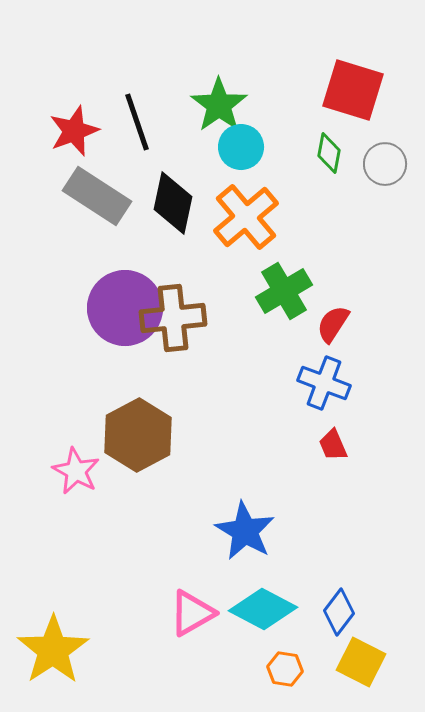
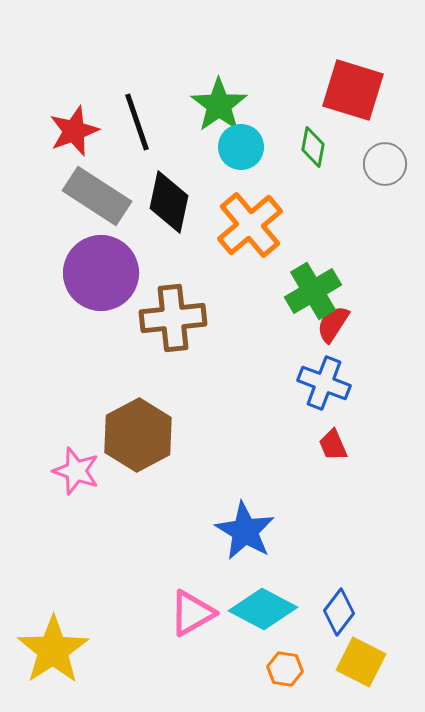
green diamond: moved 16 px left, 6 px up
black diamond: moved 4 px left, 1 px up
orange cross: moved 4 px right, 8 px down
green cross: moved 29 px right
purple circle: moved 24 px left, 35 px up
pink star: rotated 9 degrees counterclockwise
